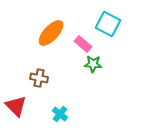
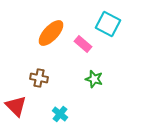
green star: moved 1 px right, 15 px down; rotated 12 degrees clockwise
